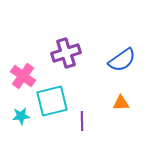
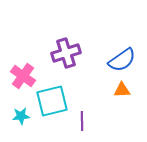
orange triangle: moved 1 px right, 13 px up
